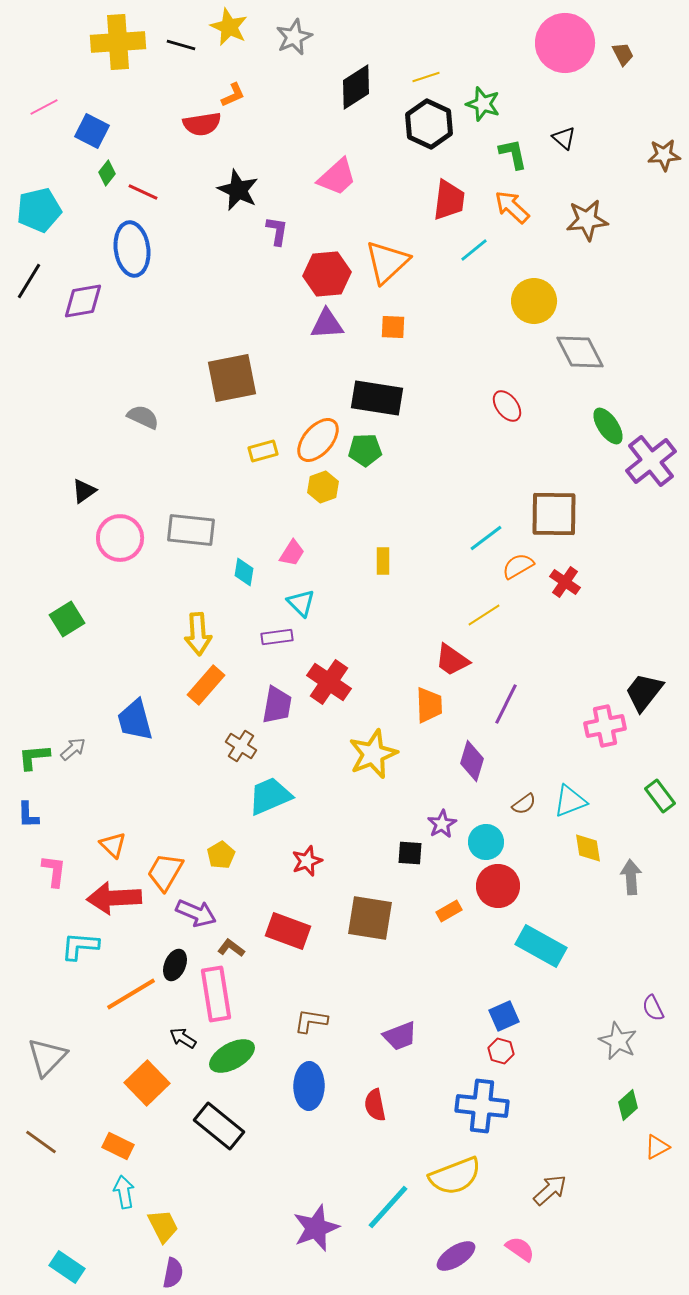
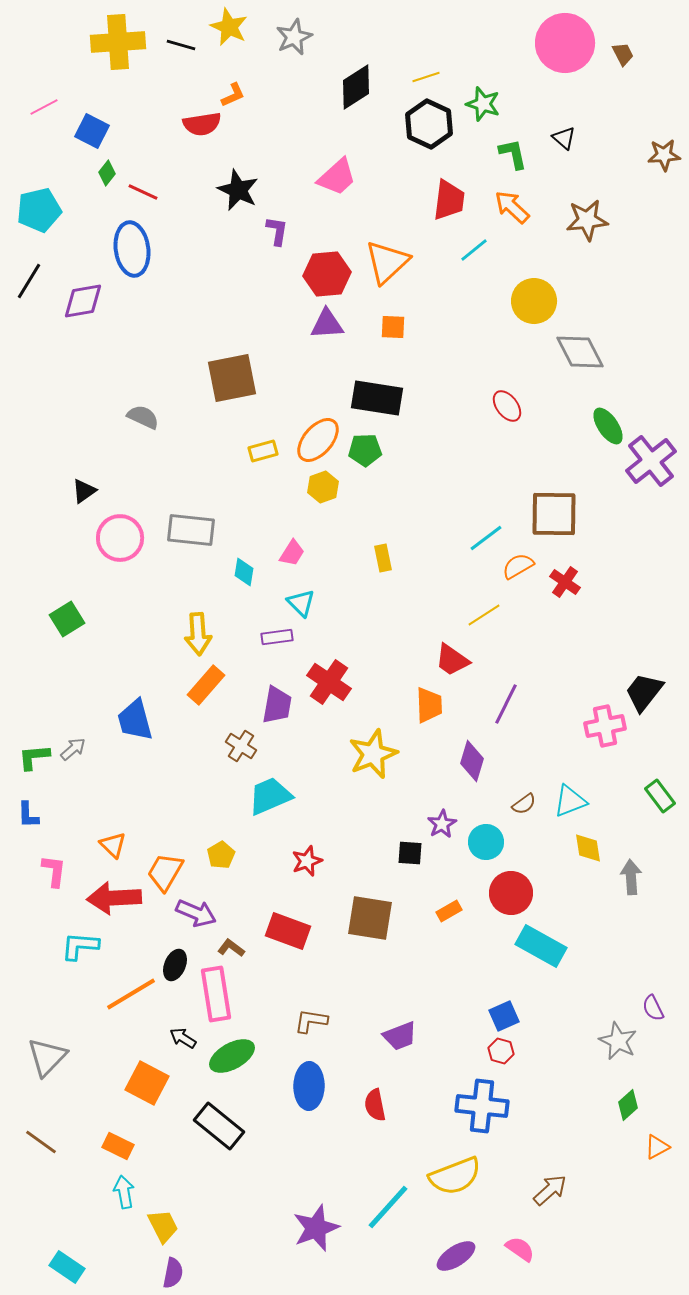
yellow rectangle at (383, 561): moved 3 px up; rotated 12 degrees counterclockwise
red circle at (498, 886): moved 13 px right, 7 px down
orange square at (147, 1083): rotated 18 degrees counterclockwise
